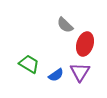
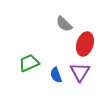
gray semicircle: moved 1 px left, 1 px up
green trapezoid: moved 1 px up; rotated 55 degrees counterclockwise
blue semicircle: rotated 105 degrees clockwise
